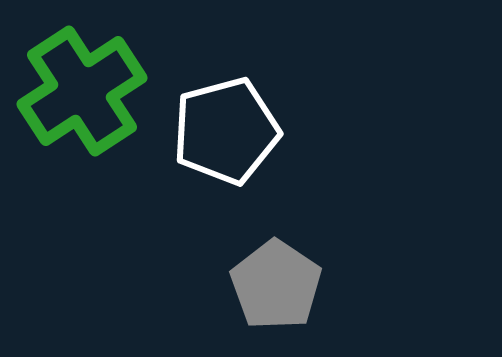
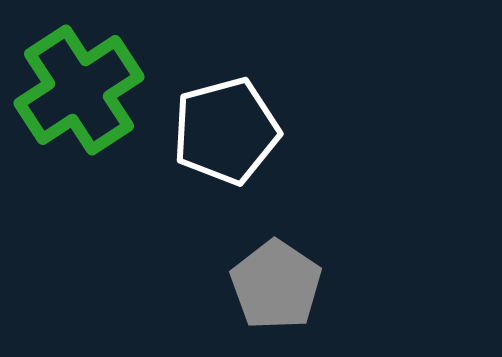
green cross: moved 3 px left, 1 px up
